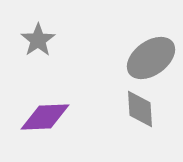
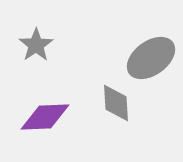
gray star: moved 2 px left, 5 px down
gray diamond: moved 24 px left, 6 px up
